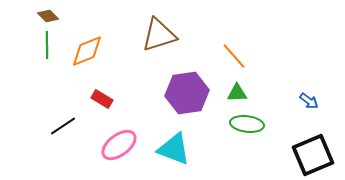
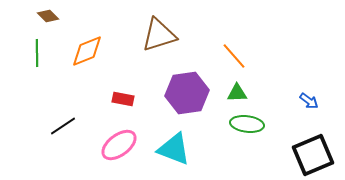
green line: moved 10 px left, 8 px down
red rectangle: moved 21 px right; rotated 20 degrees counterclockwise
